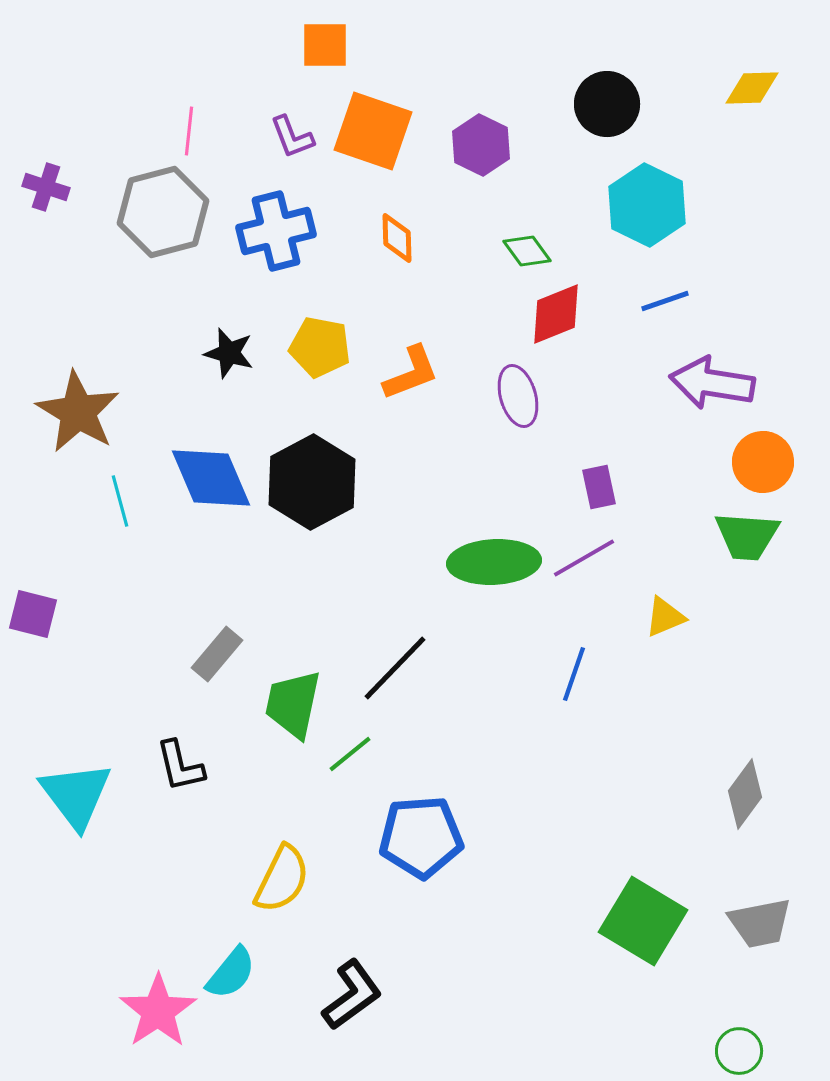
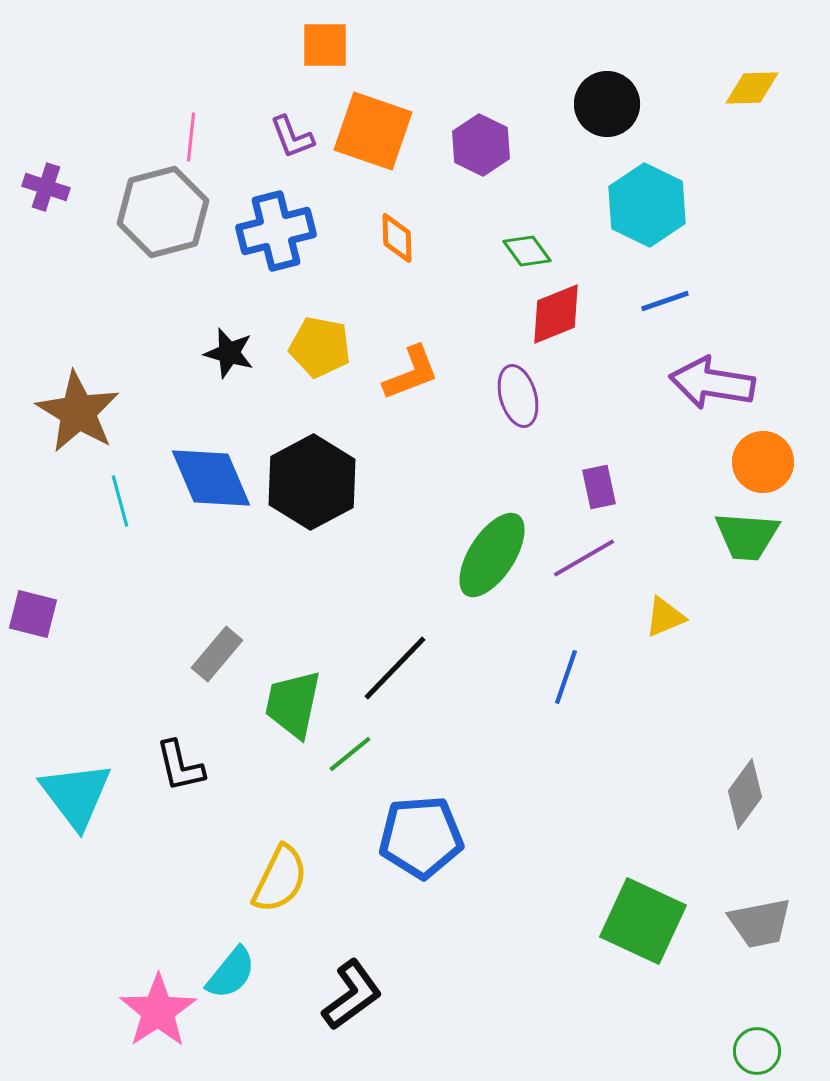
pink line at (189, 131): moved 2 px right, 6 px down
green ellipse at (494, 562): moved 2 px left, 7 px up; rotated 54 degrees counterclockwise
blue line at (574, 674): moved 8 px left, 3 px down
yellow semicircle at (282, 879): moved 2 px left
green square at (643, 921): rotated 6 degrees counterclockwise
green circle at (739, 1051): moved 18 px right
